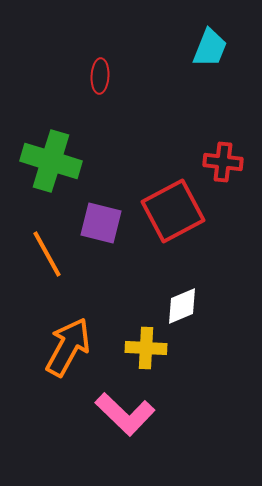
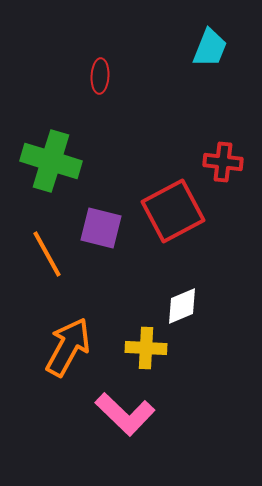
purple square: moved 5 px down
